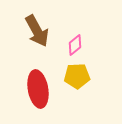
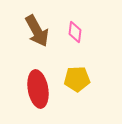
pink diamond: moved 13 px up; rotated 45 degrees counterclockwise
yellow pentagon: moved 3 px down
